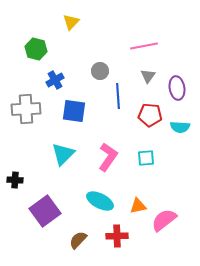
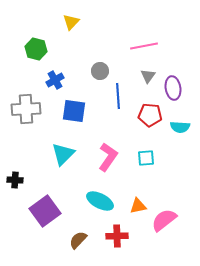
purple ellipse: moved 4 px left
